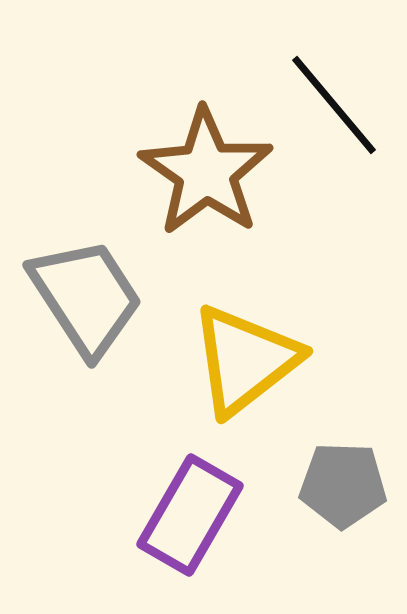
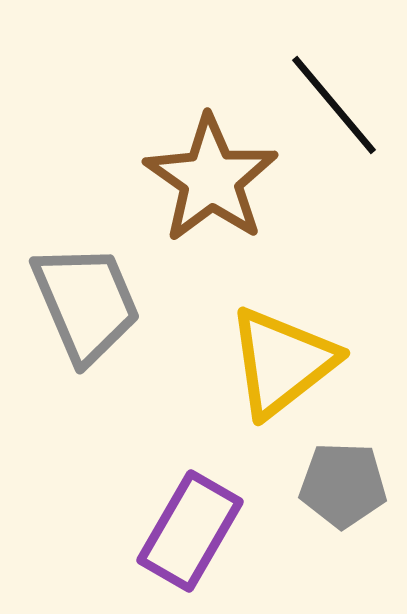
brown star: moved 5 px right, 7 px down
gray trapezoid: moved 6 px down; rotated 10 degrees clockwise
yellow triangle: moved 37 px right, 2 px down
purple rectangle: moved 16 px down
